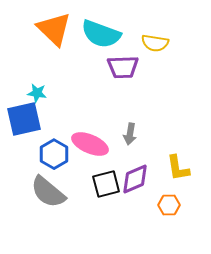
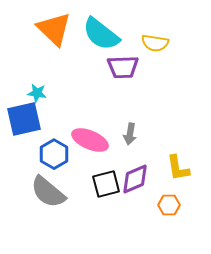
cyan semicircle: rotated 18 degrees clockwise
pink ellipse: moved 4 px up
